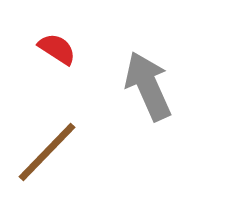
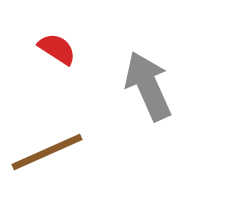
brown line: rotated 22 degrees clockwise
